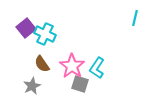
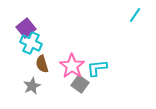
cyan line: moved 3 px up; rotated 21 degrees clockwise
cyan cross: moved 14 px left, 9 px down
brown semicircle: rotated 18 degrees clockwise
cyan L-shape: rotated 50 degrees clockwise
gray square: rotated 18 degrees clockwise
